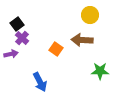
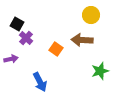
yellow circle: moved 1 px right
black square: rotated 24 degrees counterclockwise
purple cross: moved 4 px right
purple arrow: moved 5 px down
green star: rotated 18 degrees counterclockwise
